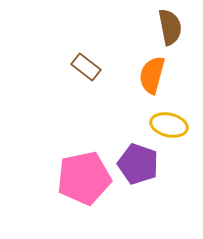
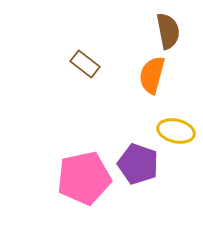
brown semicircle: moved 2 px left, 4 px down
brown rectangle: moved 1 px left, 3 px up
yellow ellipse: moved 7 px right, 6 px down
